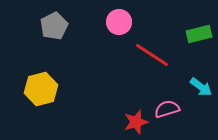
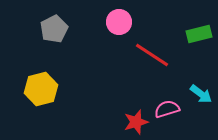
gray pentagon: moved 3 px down
cyan arrow: moved 7 px down
